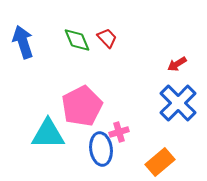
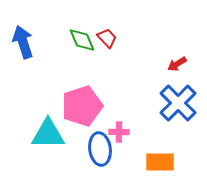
green diamond: moved 5 px right
pink pentagon: rotated 9 degrees clockwise
pink cross: rotated 18 degrees clockwise
blue ellipse: moved 1 px left
orange rectangle: rotated 40 degrees clockwise
